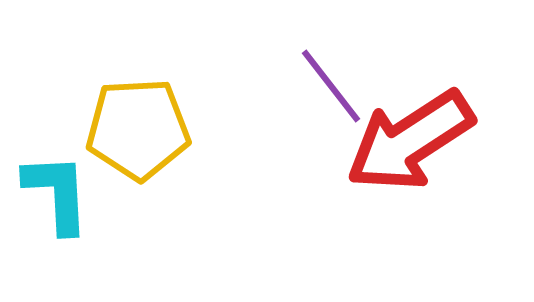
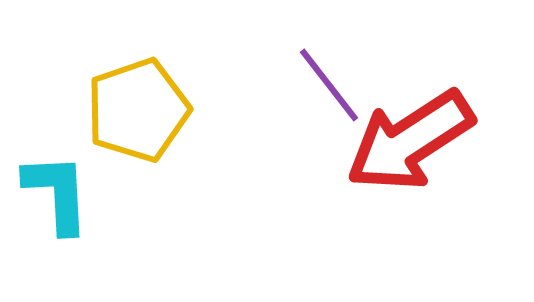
purple line: moved 2 px left, 1 px up
yellow pentagon: moved 19 px up; rotated 16 degrees counterclockwise
